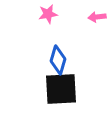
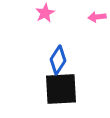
pink star: moved 3 px left, 1 px up; rotated 18 degrees counterclockwise
blue diamond: rotated 16 degrees clockwise
